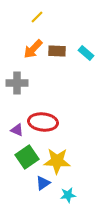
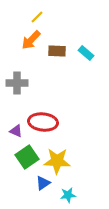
orange arrow: moved 2 px left, 9 px up
purple triangle: moved 1 px left, 1 px down
